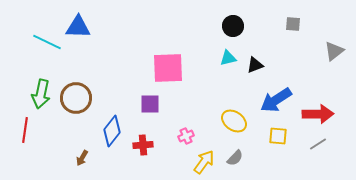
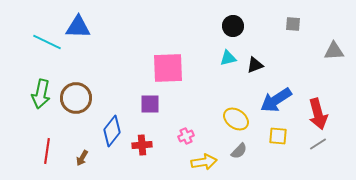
gray triangle: rotated 35 degrees clockwise
red arrow: rotated 76 degrees clockwise
yellow ellipse: moved 2 px right, 2 px up
red line: moved 22 px right, 21 px down
red cross: moved 1 px left
gray semicircle: moved 4 px right, 7 px up
yellow arrow: rotated 45 degrees clockwise
